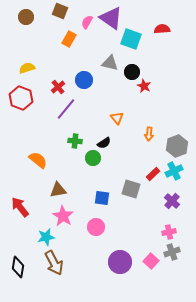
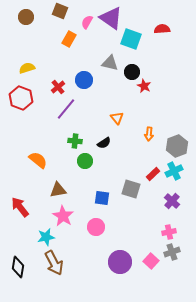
green circle: moved 8 px left, 3 px down
